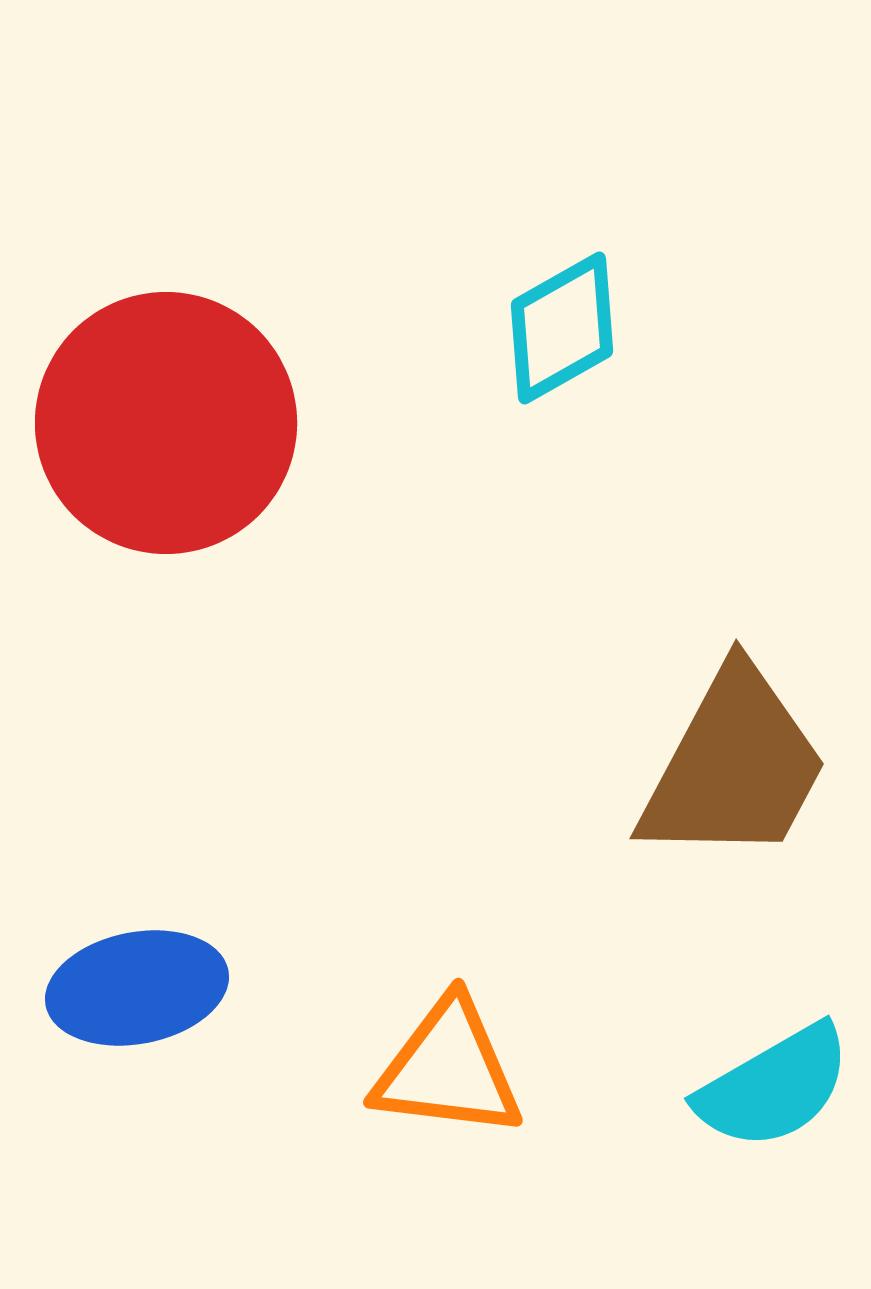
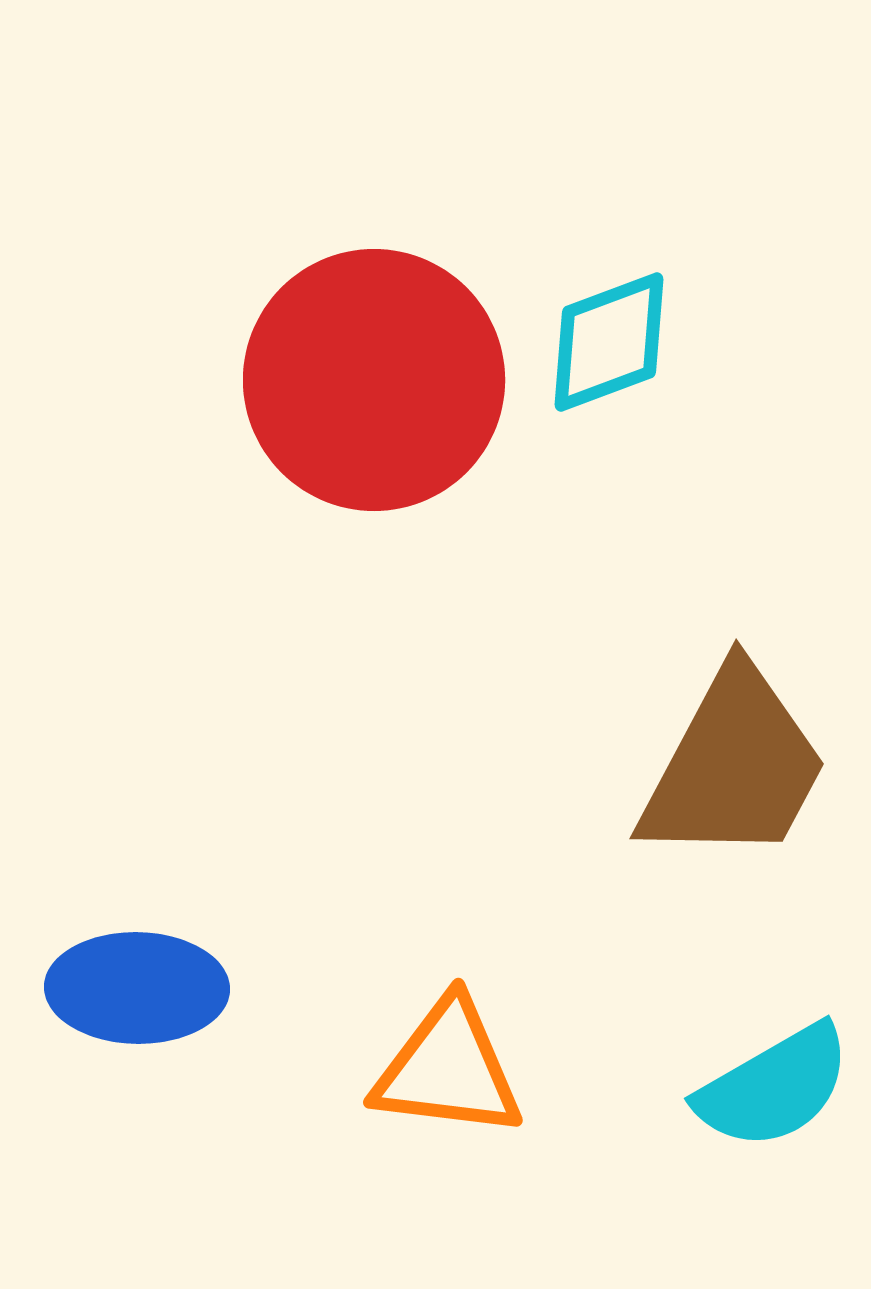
cyan diamond: moved 47 px right, 14 px down; rotated 9 degrees clockwise
red circle: moved 208 px right, 43 px up
blue ellipse: rotated 12 degrees clockwise
